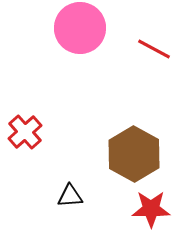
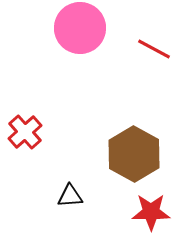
red star: moved 3 px down
